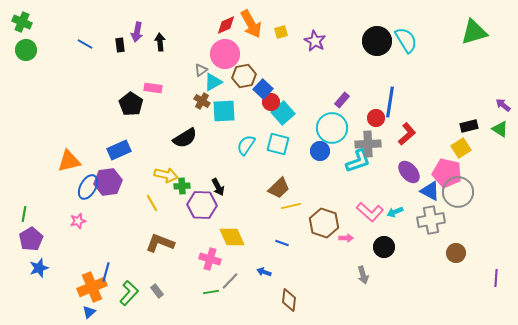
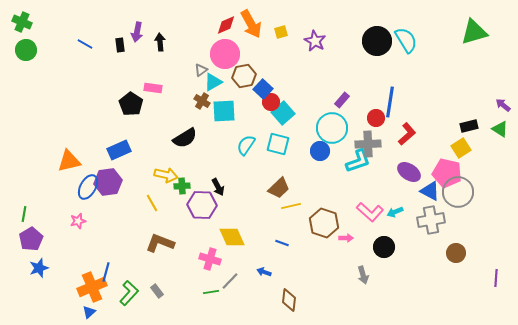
purple ellipse at (409, 172): rotated 15 degrees counterclockwise
